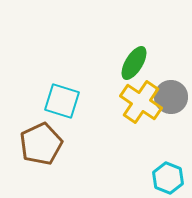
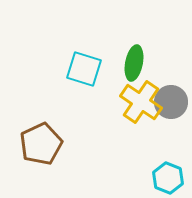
green ellipse: rotated 20 degrees counterclockwise
gray circle: moved 5 px down
cyan square: moved 22 px right, 32 px up
